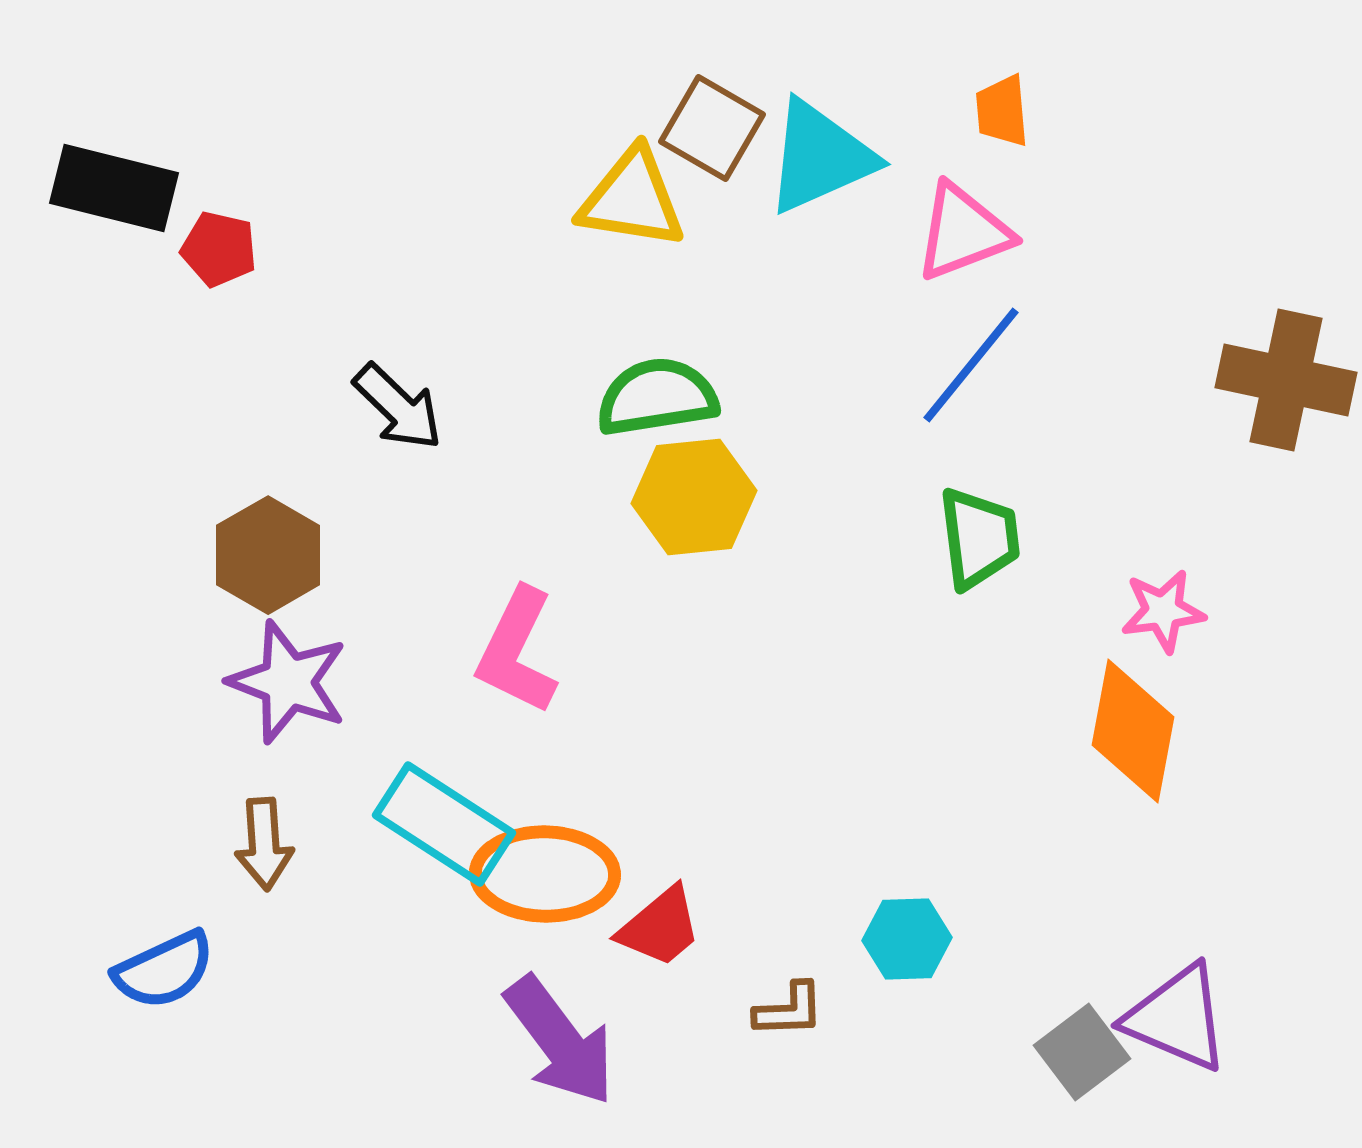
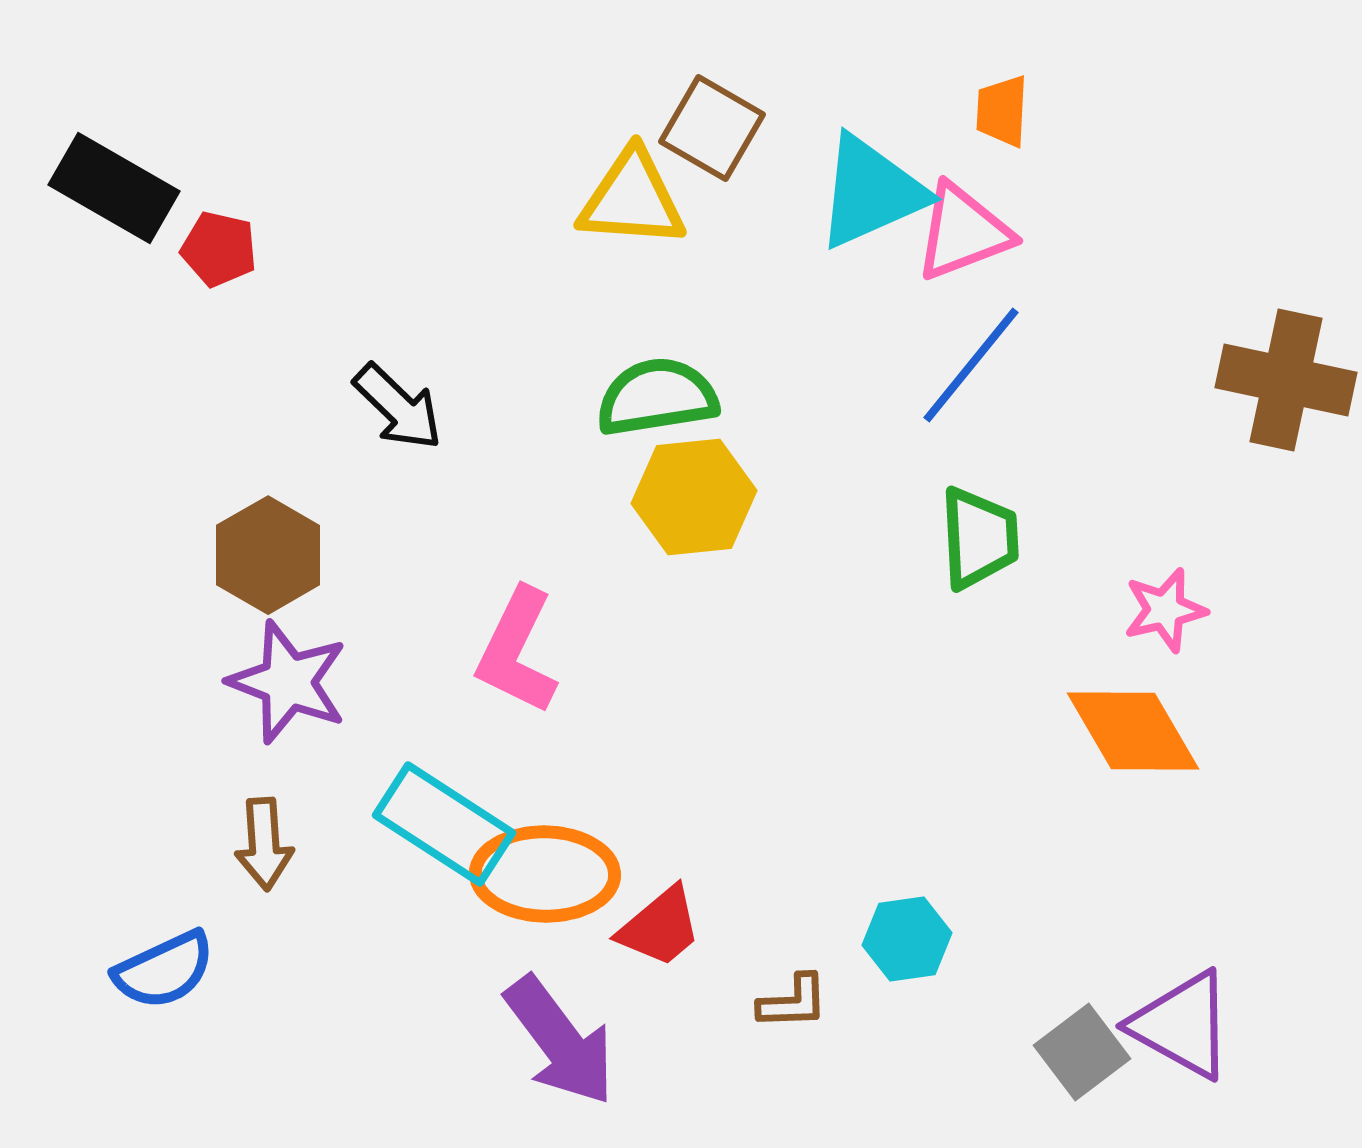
orange trapezoid: rotated 8 degrees clockwise
cyan triangle: moved 51 px right, 35 px down
black rectangle: rotated 16 degrees clockwise
yellow triangle: rotated 5 degrees counterclockwise
green trapezoid: rotated 4 degrees clockwise
pink star: moved 2 px right, 1 px up; rotated 6 degrees counterclockwise
orange diamond: rotated 41 degrees counterclockwise
cyan hexagon: rotated 6 degrees counterclockwise
brown L-shape: moved 4 px right, 8 px up
purple triangle: moved 5 px right, 7 px down; rotated 6 degrees clockwise
